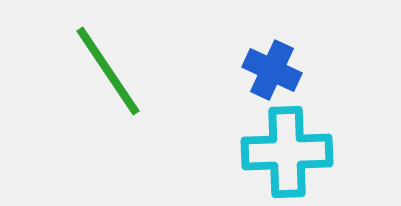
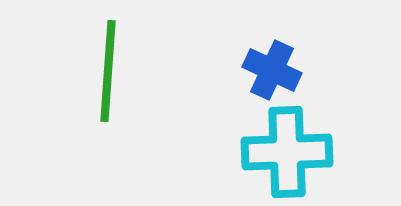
green line: rotated 38 degrees clockwise
